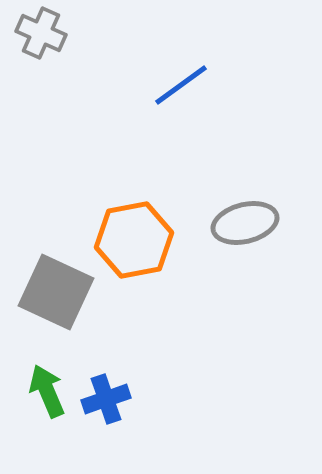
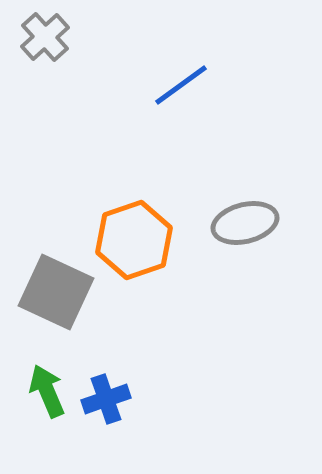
gray cross: moved 4 px right, 4 px down; rotated 24 degrees clockwise
orange hexagon: rotated 8 degrees counterclockwise
